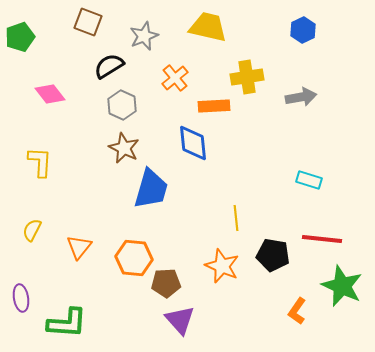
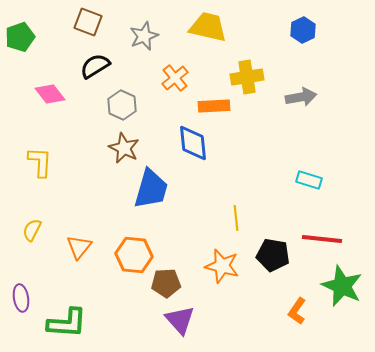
black semicircle: moved 14 px left
orange hexagon: moved 3 px up
orange star: rotated 8 degrees counterclockwise
